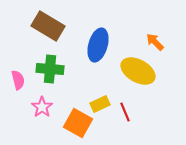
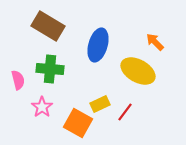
red line: rotated 60 degrees clockwise
